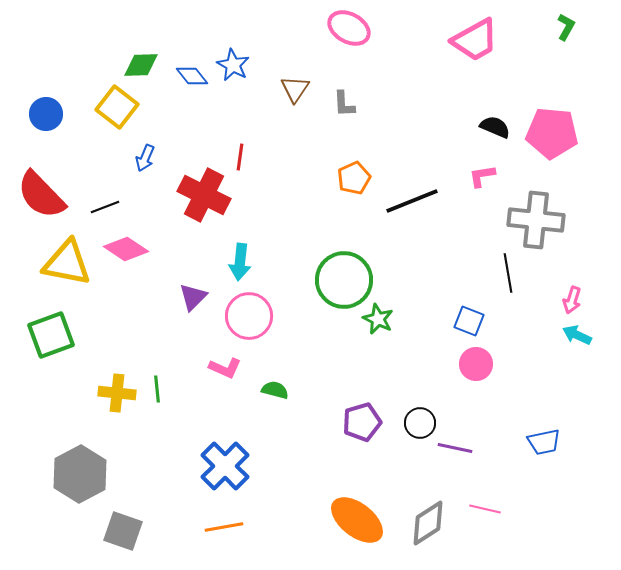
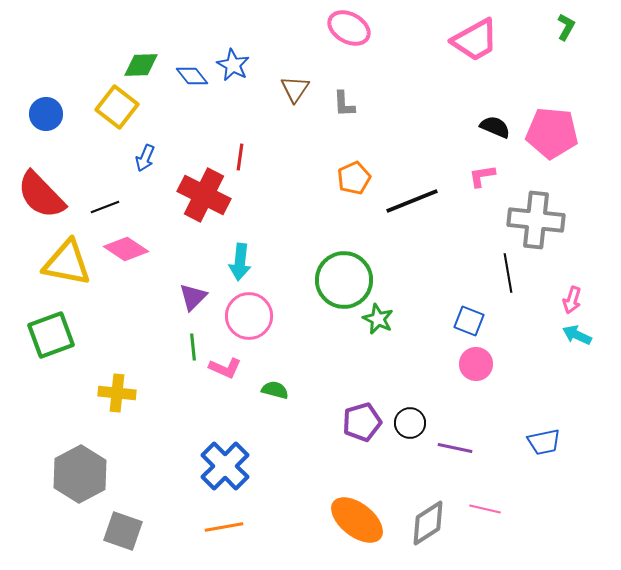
green line at (157, 389): moved 36 px right, 42 px up
black circle at (420, 423): moved 10 px left
